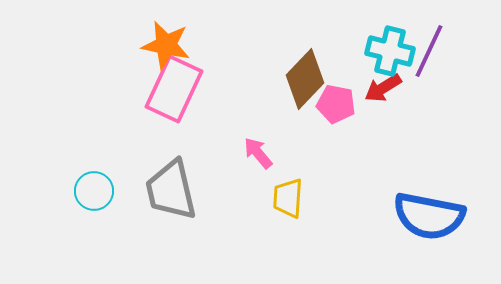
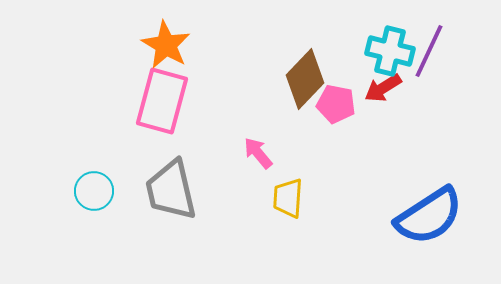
orange star: rotated 18 degrees clockwise
pink rectangle: moved 12 px left, 12 px down; rotated 10 degrees counterclockwise
blue semicircle: rotated 44 degrees counterclockwise
